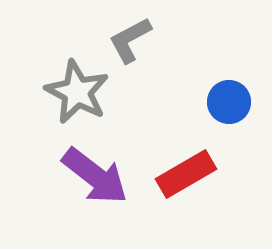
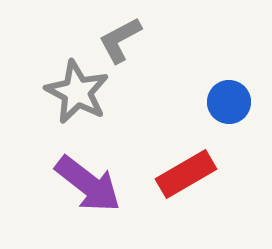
gray L-shape: moved 10 px left
purple arrow: moved 7 px left, 8 px down
